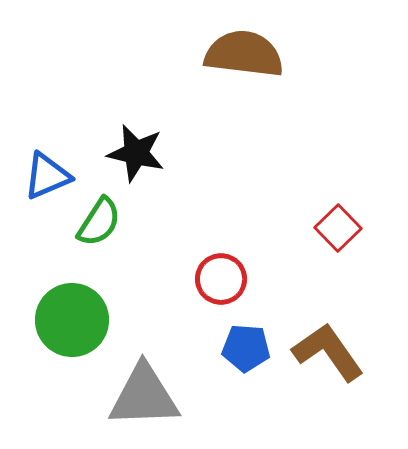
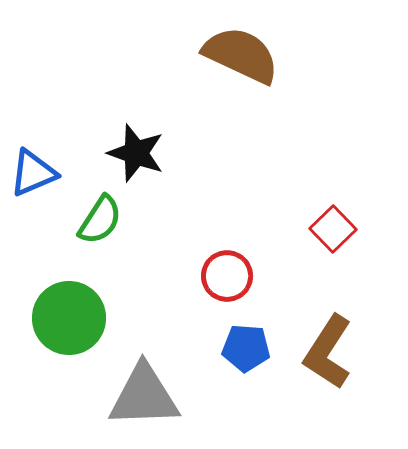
brown semicircle: moved 3 px left, 1 px down; rotated 18 degrees clockwise
black star: rotated 6 degrees clockwise
blue triangle: moved 14 px left, 3 px up
green semicircle: moved 1 px right, 2 px up
red square: moved 5 px left, 1 px down
red circle: moved 6 px right, 3 px up
green circle: moved 3 px left, 2 px up
brown L-shape: rotated 112 degrees counterclockwise
